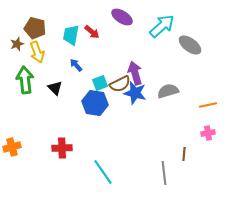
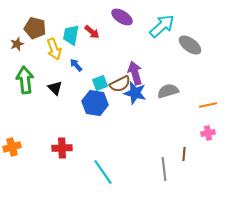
yellow arrow: moved 17 px right, 3 px up
gray line: moved 4 px up
